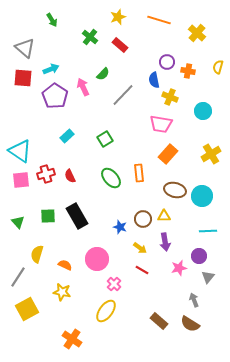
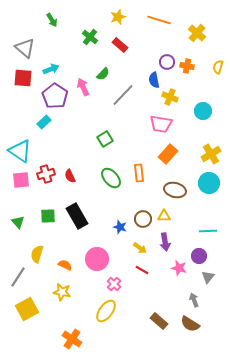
orange cross at (188, 71): moved 1 px left, 5 px up
cyan rectangle at (67, 136): moved 23 px left, 14 px up
cyan circle at (202, 196): moved 7 px right, 13 px up
pink star at (179, 268): rotated 28 degrees clockwise
